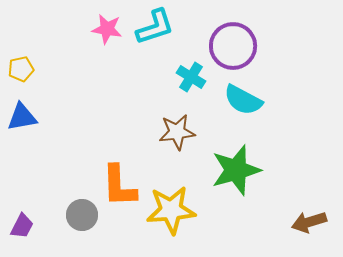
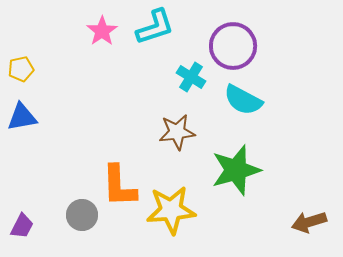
pink star: moved 5 px left, 2 px down; rotated 28 degrees clockwise
